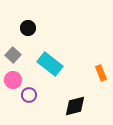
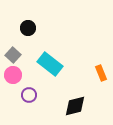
pink circle: moved 5 px up
